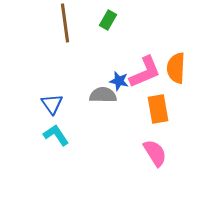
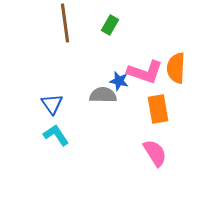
green rectangle: moved 2 px right, 5 px down
pink L-shape: rotated 42 degrees clockwise
